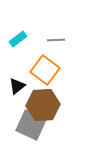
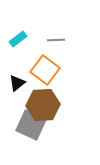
black triangle: moved 3 px up
